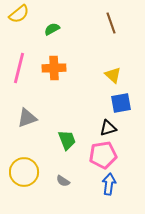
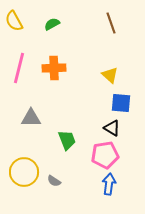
yellow semicircle: moved 5 px left, 7 px down; rotated 100 degrees clockwise
green semicircle: moved 5 px up
yellow triangle: moved 3 px left
blue square: rotated 15 degrees clockwise
gray triangle: moved 4 px right; rotated 20 degrees clockwise
black triangle: moved 4 px right; rotated 48 degrees clockwise
pink pentagon: moved 2 px right
gray semicircle: moved 9 px left
